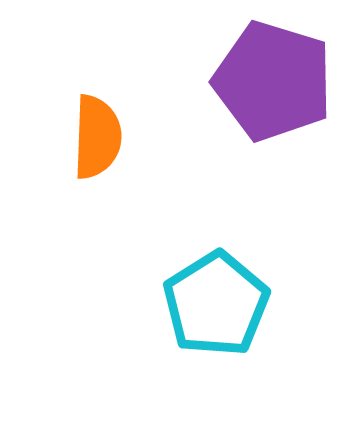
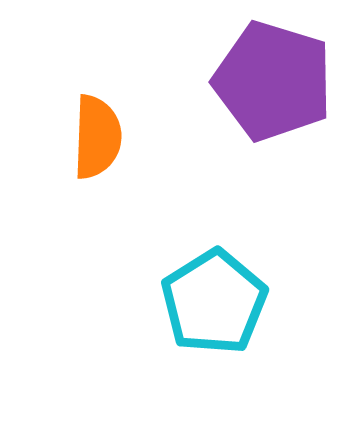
cyan pentagon: moved 2 px left, 2 px up
